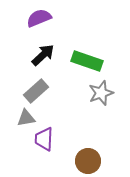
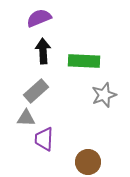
black arrow: moved 4 px up; rotated 50 degrees counterclockwise
green rectangle: moved 3 px left; rotated 16 degrees counterclockwise
gray star: moved 3 px right, 2 px down
gray triangle: rotated 12 degrees clockwise
brown circle: moved 1 px down
